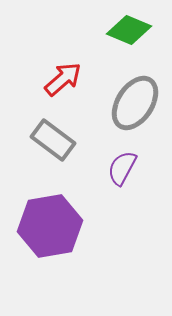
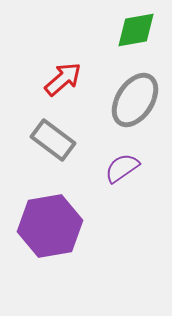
green diamond: moved 7 px right; rotated 33 degrees counterclockwise
gray ellipse: moved 3 px up
purple semicircle: rotated 27 degrees clockwise
